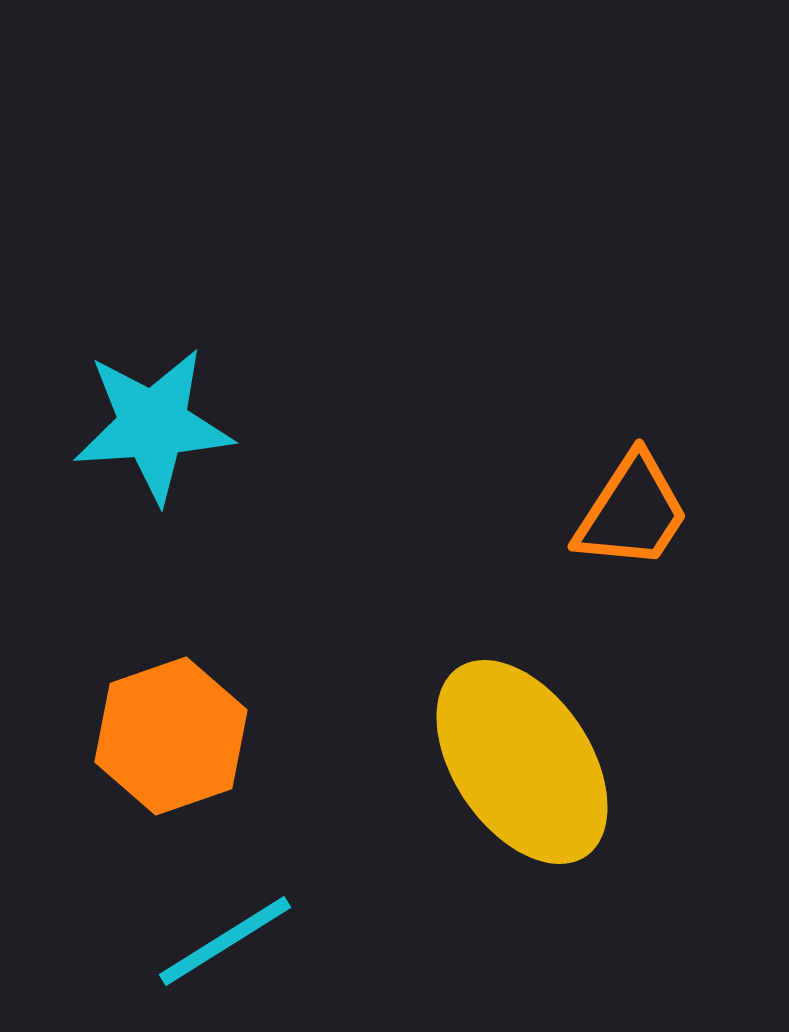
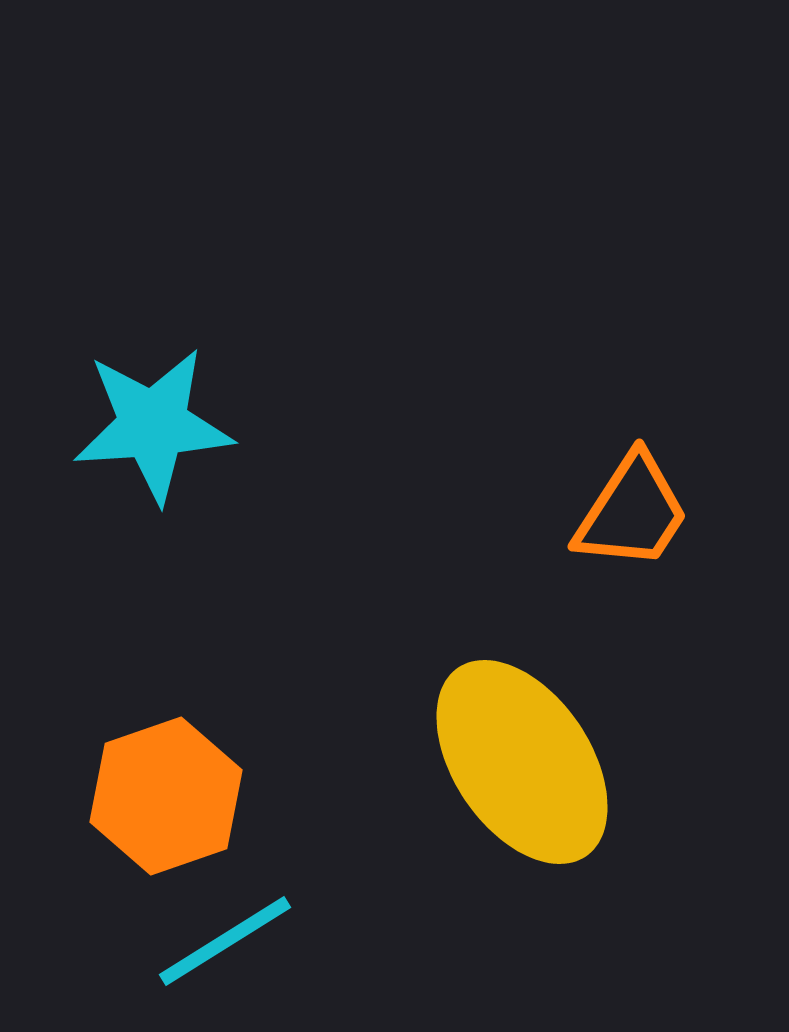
orange hexagon: moved 5 px left, 60 px down
